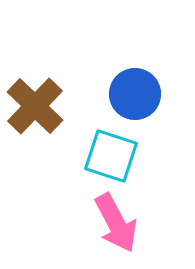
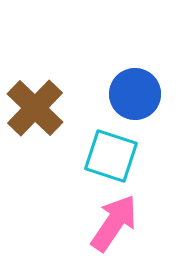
brown cross: moved 2 px down
pink arrow: moved 2 px left; rotated 118 degrees counterclockwise
